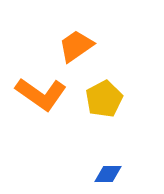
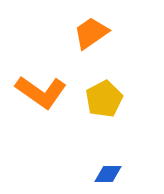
orange trapezoid: moved 15 px right, 13 px up
orange L-shape: moved 2 px up
